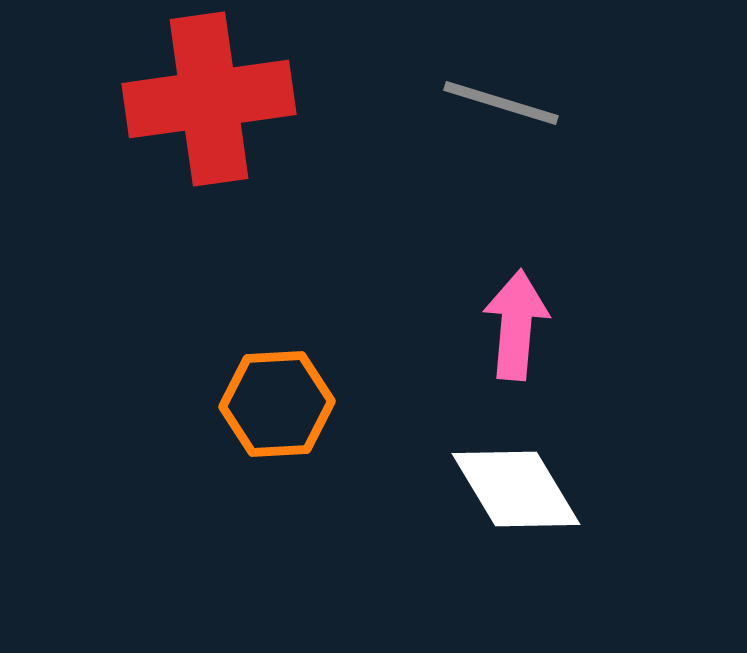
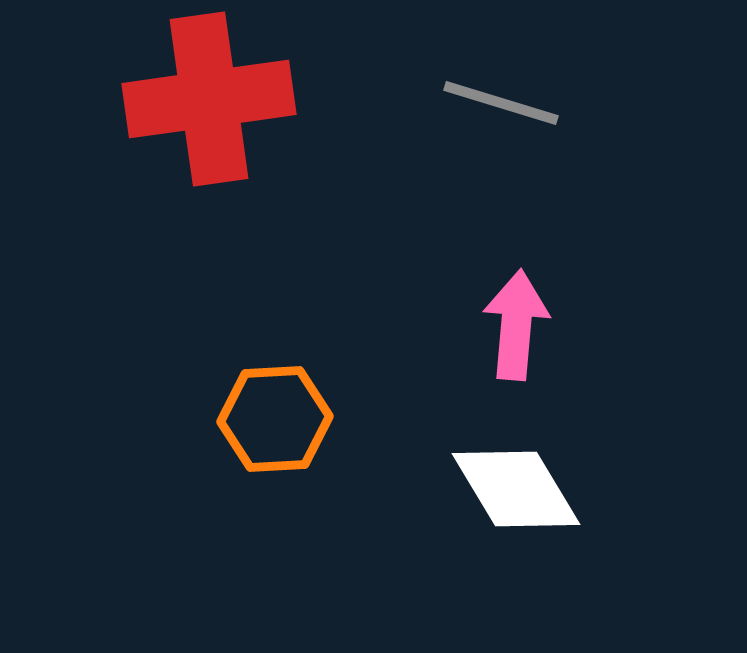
orange hexagon: moved 2 px left, 15 px down
